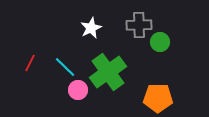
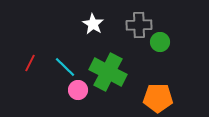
white star: moved 2 px right, 4 px up; rotated 15 degrees counterclockwise
green cross: rotated 27 degrees counterclockwise
